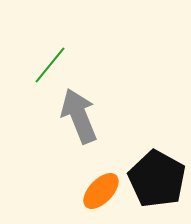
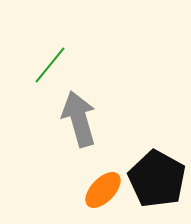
gray arrow: moved 3 px down; rotated 6 degrees clockwise
orange ellipse: moved 2 px right, 1 px up
